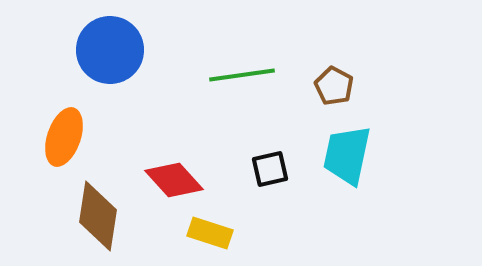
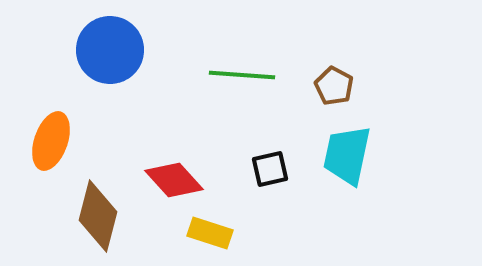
green line: rotated 12 degrees clockwise
orange ellipse: moved 13 px left, 4 px down
brown diamond: rotated 6 degrees clockwise
